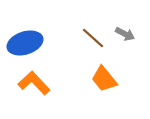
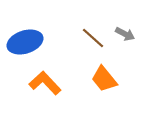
blue ellipse: moved 1 px up
orange L-shape: moved 11 px right
